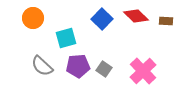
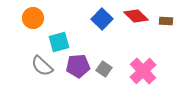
cyan square: moved 7 px left, 4 px down
